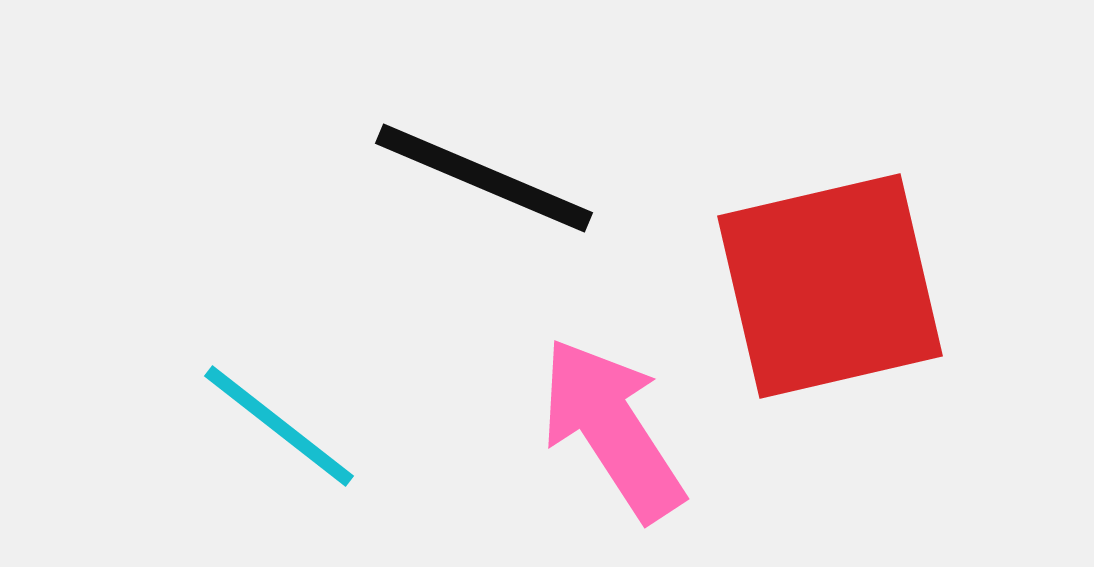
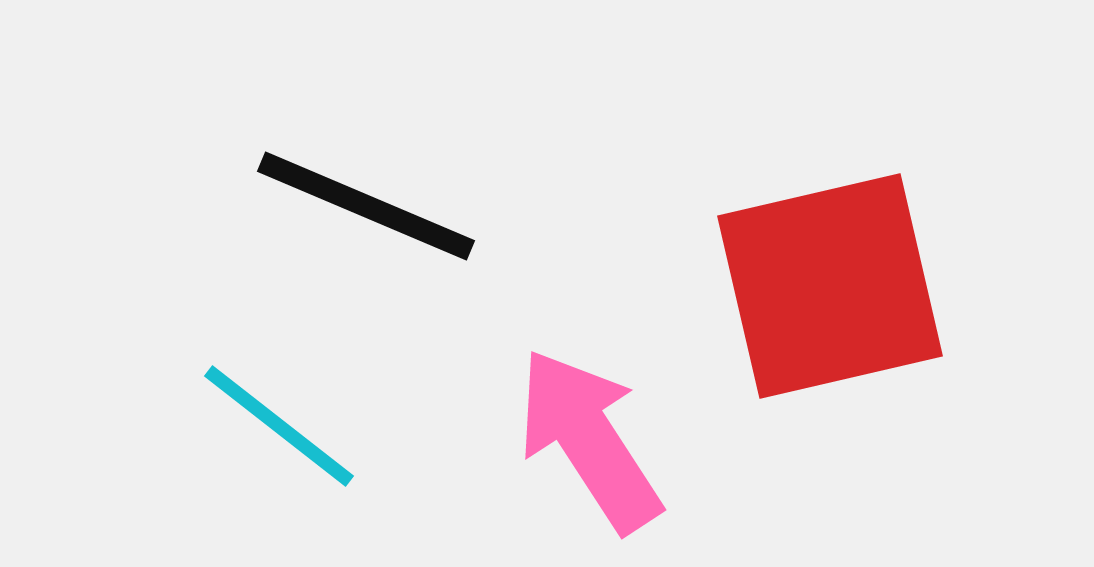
black line: moved 118 px left, 28 px down
pink arrow: moved 23 px left, 11 px down
